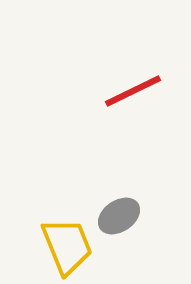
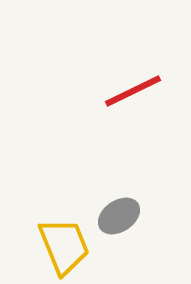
yellow trapezoid: moved 3 px left
